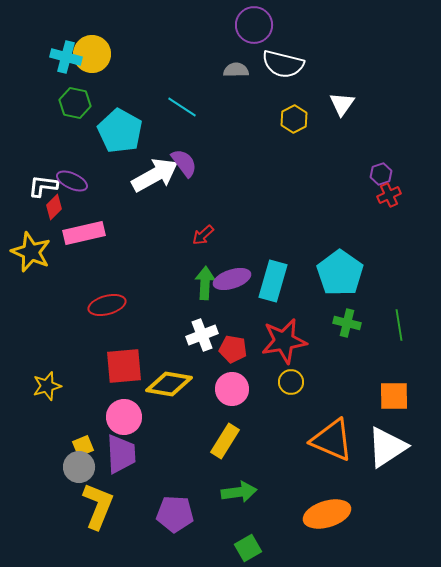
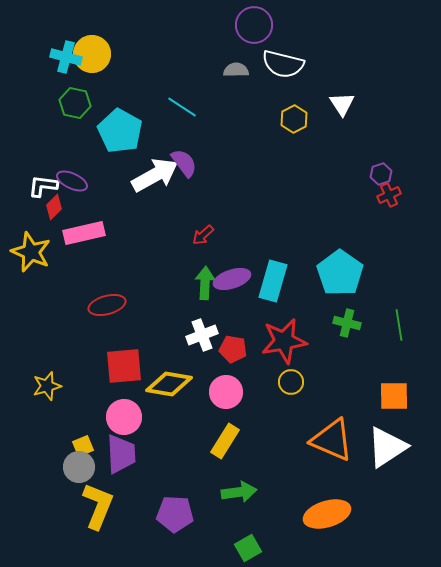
white triangle at (342, 104): rotated 8 degrees counterclockwise
pink circle at (232, 389): moved 6 px left, 3 px down
